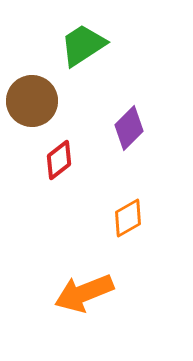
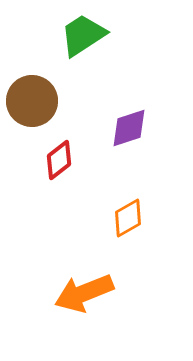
green trapezoid: moved 10 px up
purple diamond: rotated 27 degrees clockwise
